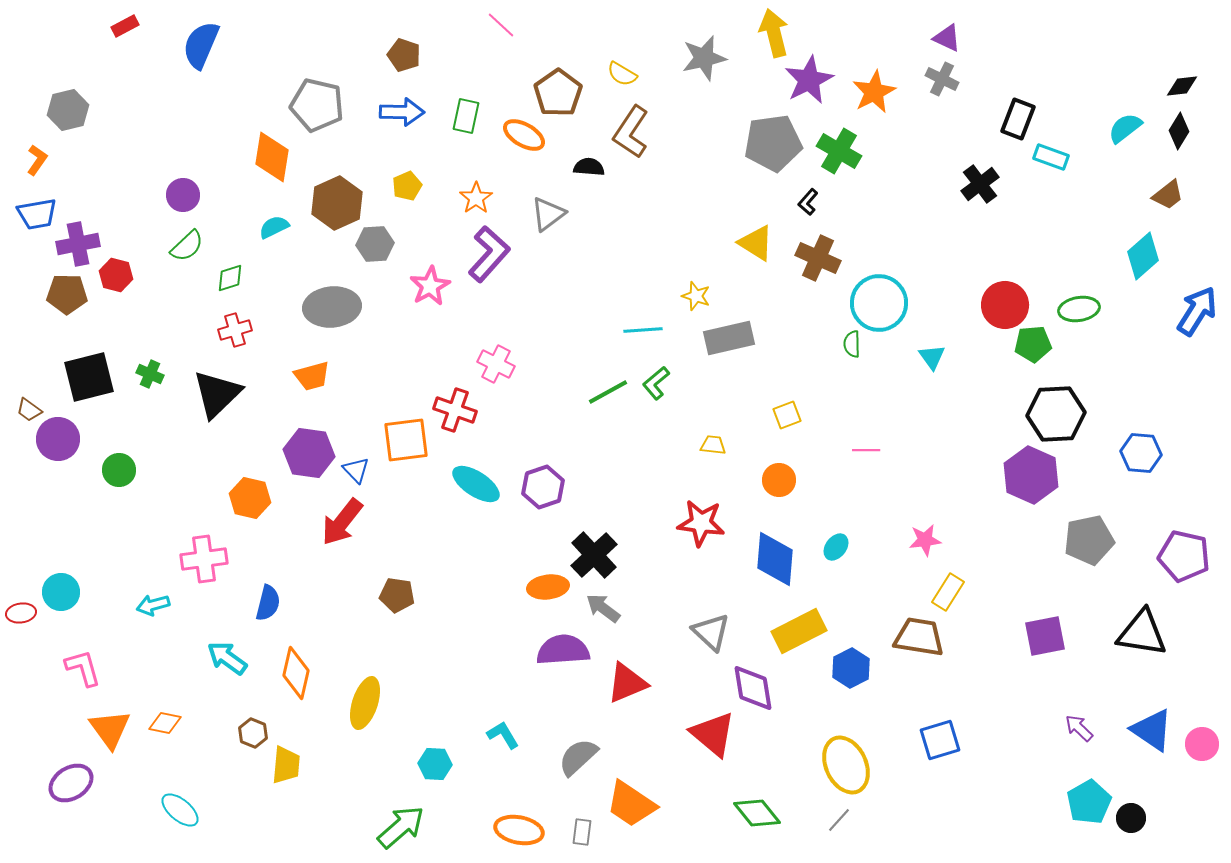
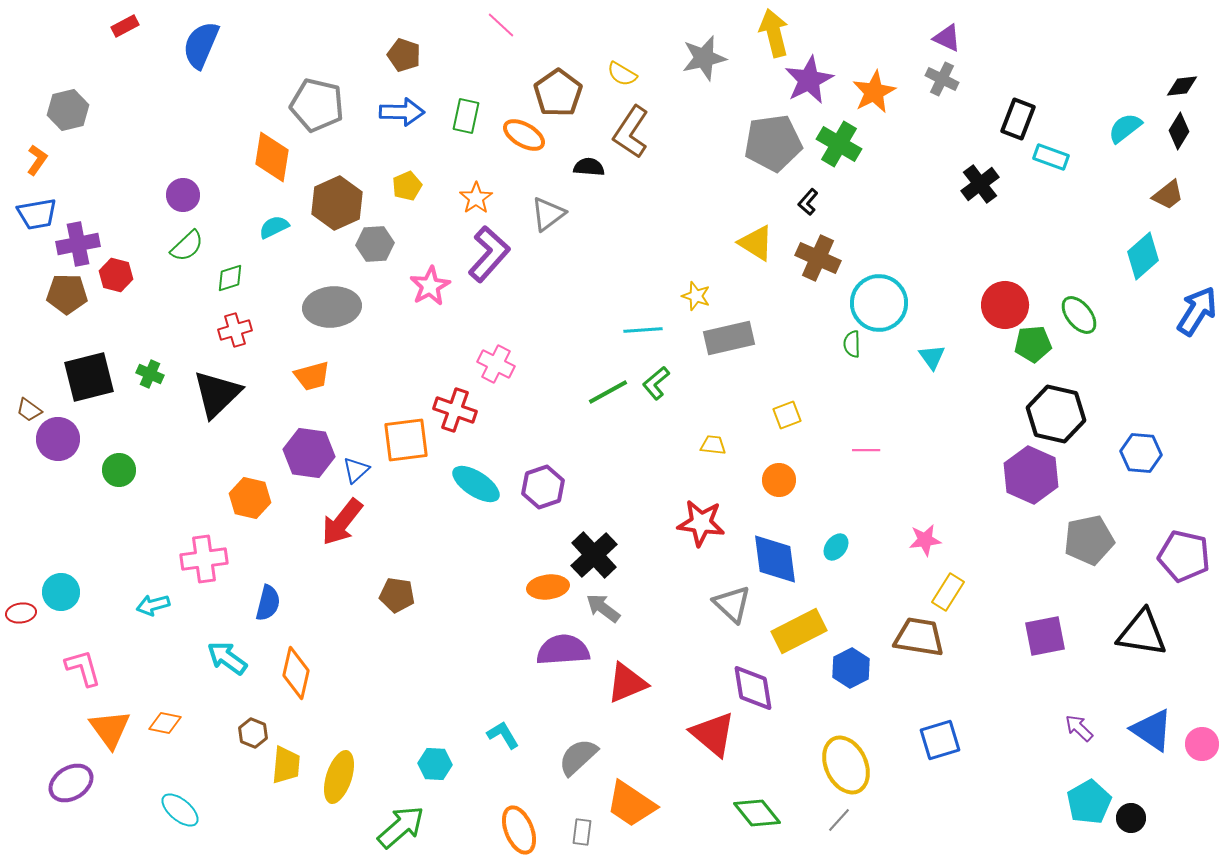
green cross at (839, 151): moved 7 px up
green ellipse at (1079, 309): moved 6 px down; rotated 60 degrees clockwise
black hexagon at (1056, 414): rotated 16 degrees clockwise
blue triangle at (356, 470): rotated 32 degrees clockwise
blue diamond at (775, 559): rotated 12 degrees counterclockwise
gray triangle at (711, 632): moved 21 px right, 28 px up
yellow ellipse at (365, 703): moved 26 px left, 74 px down
orange ellipse at (519, 830): rotated 57 degrees clockwise
